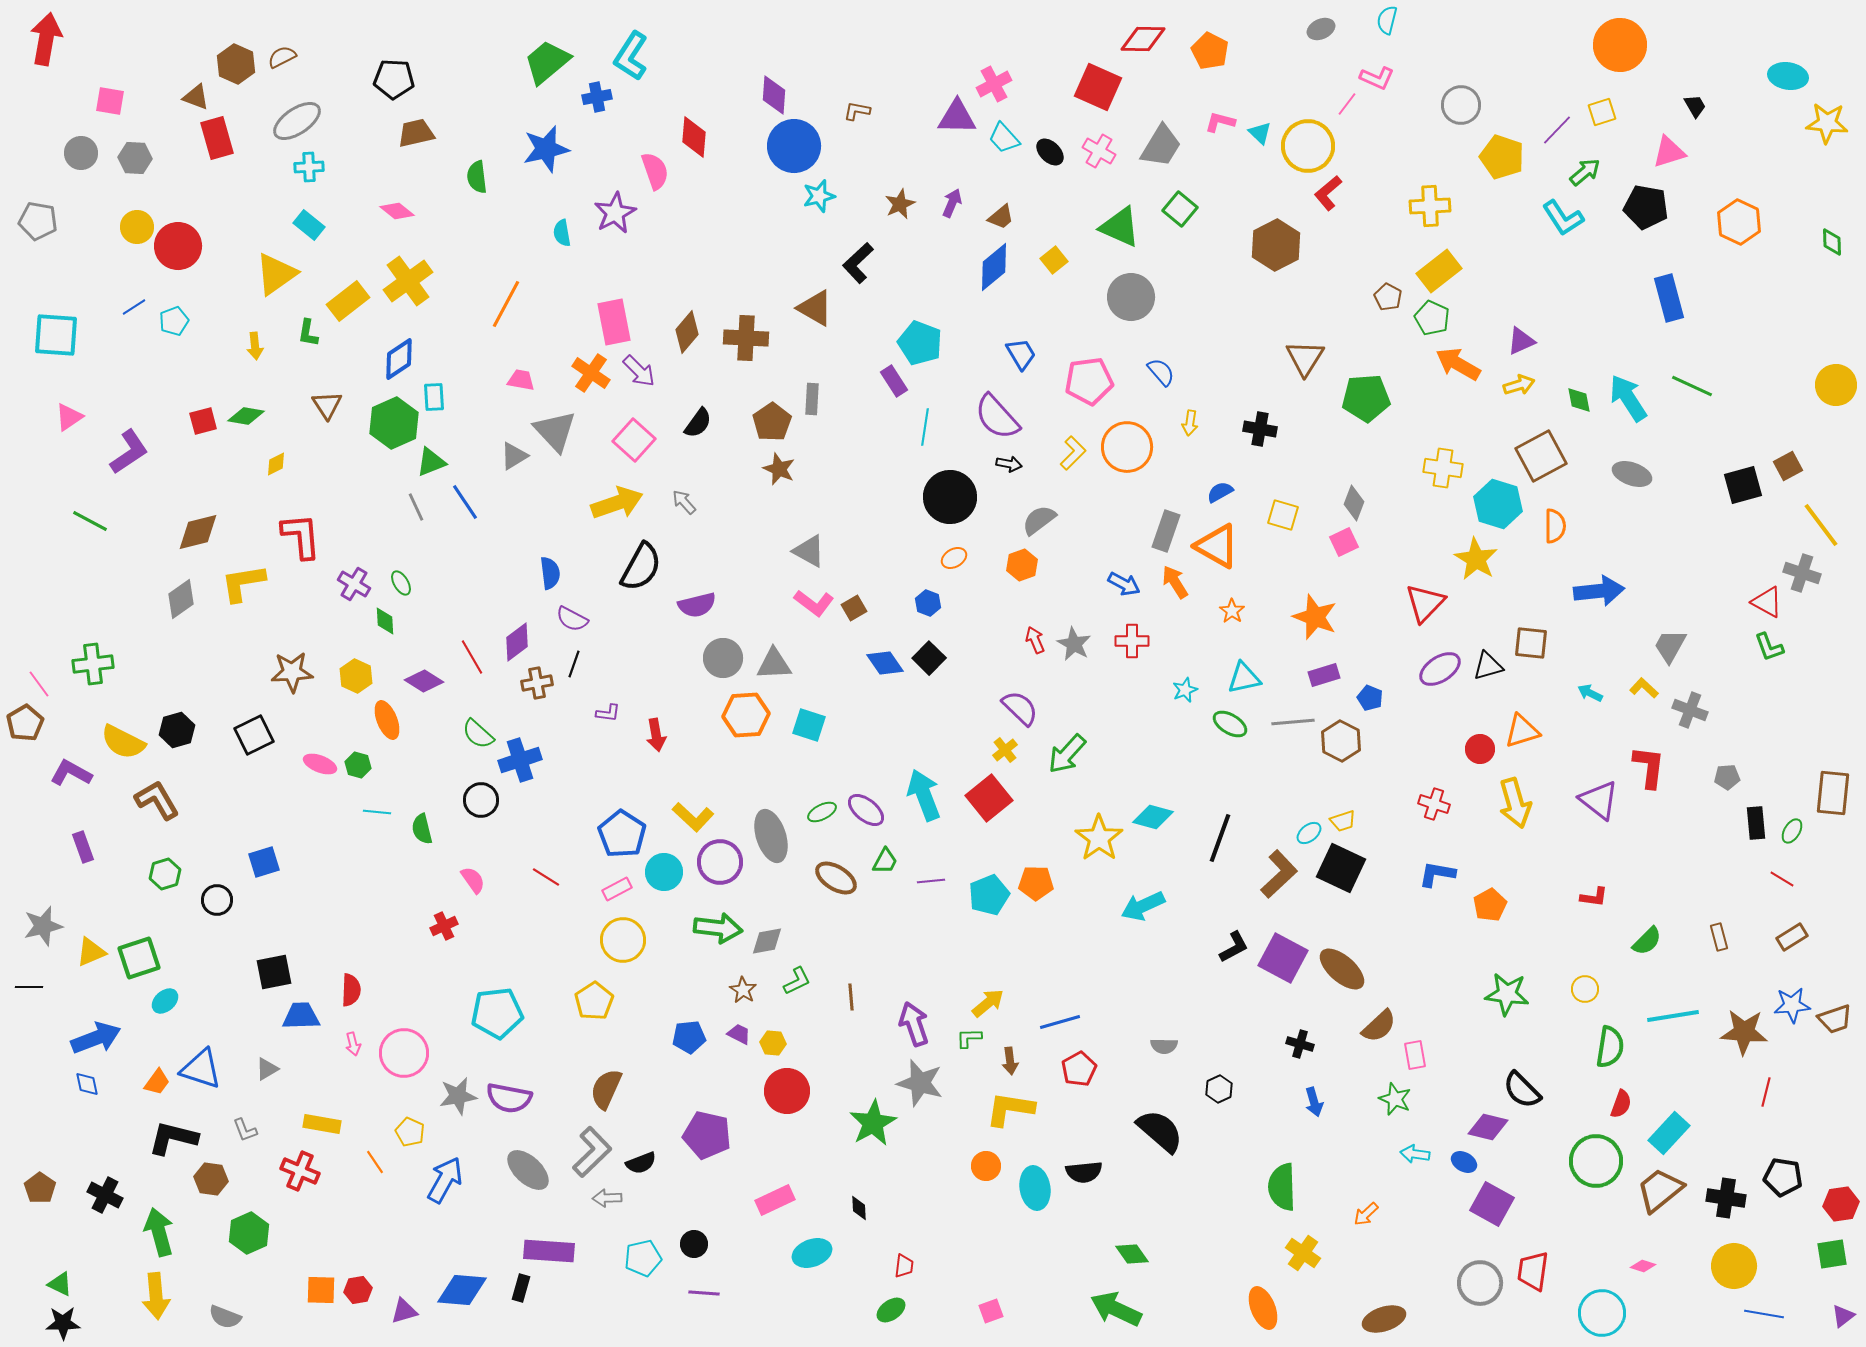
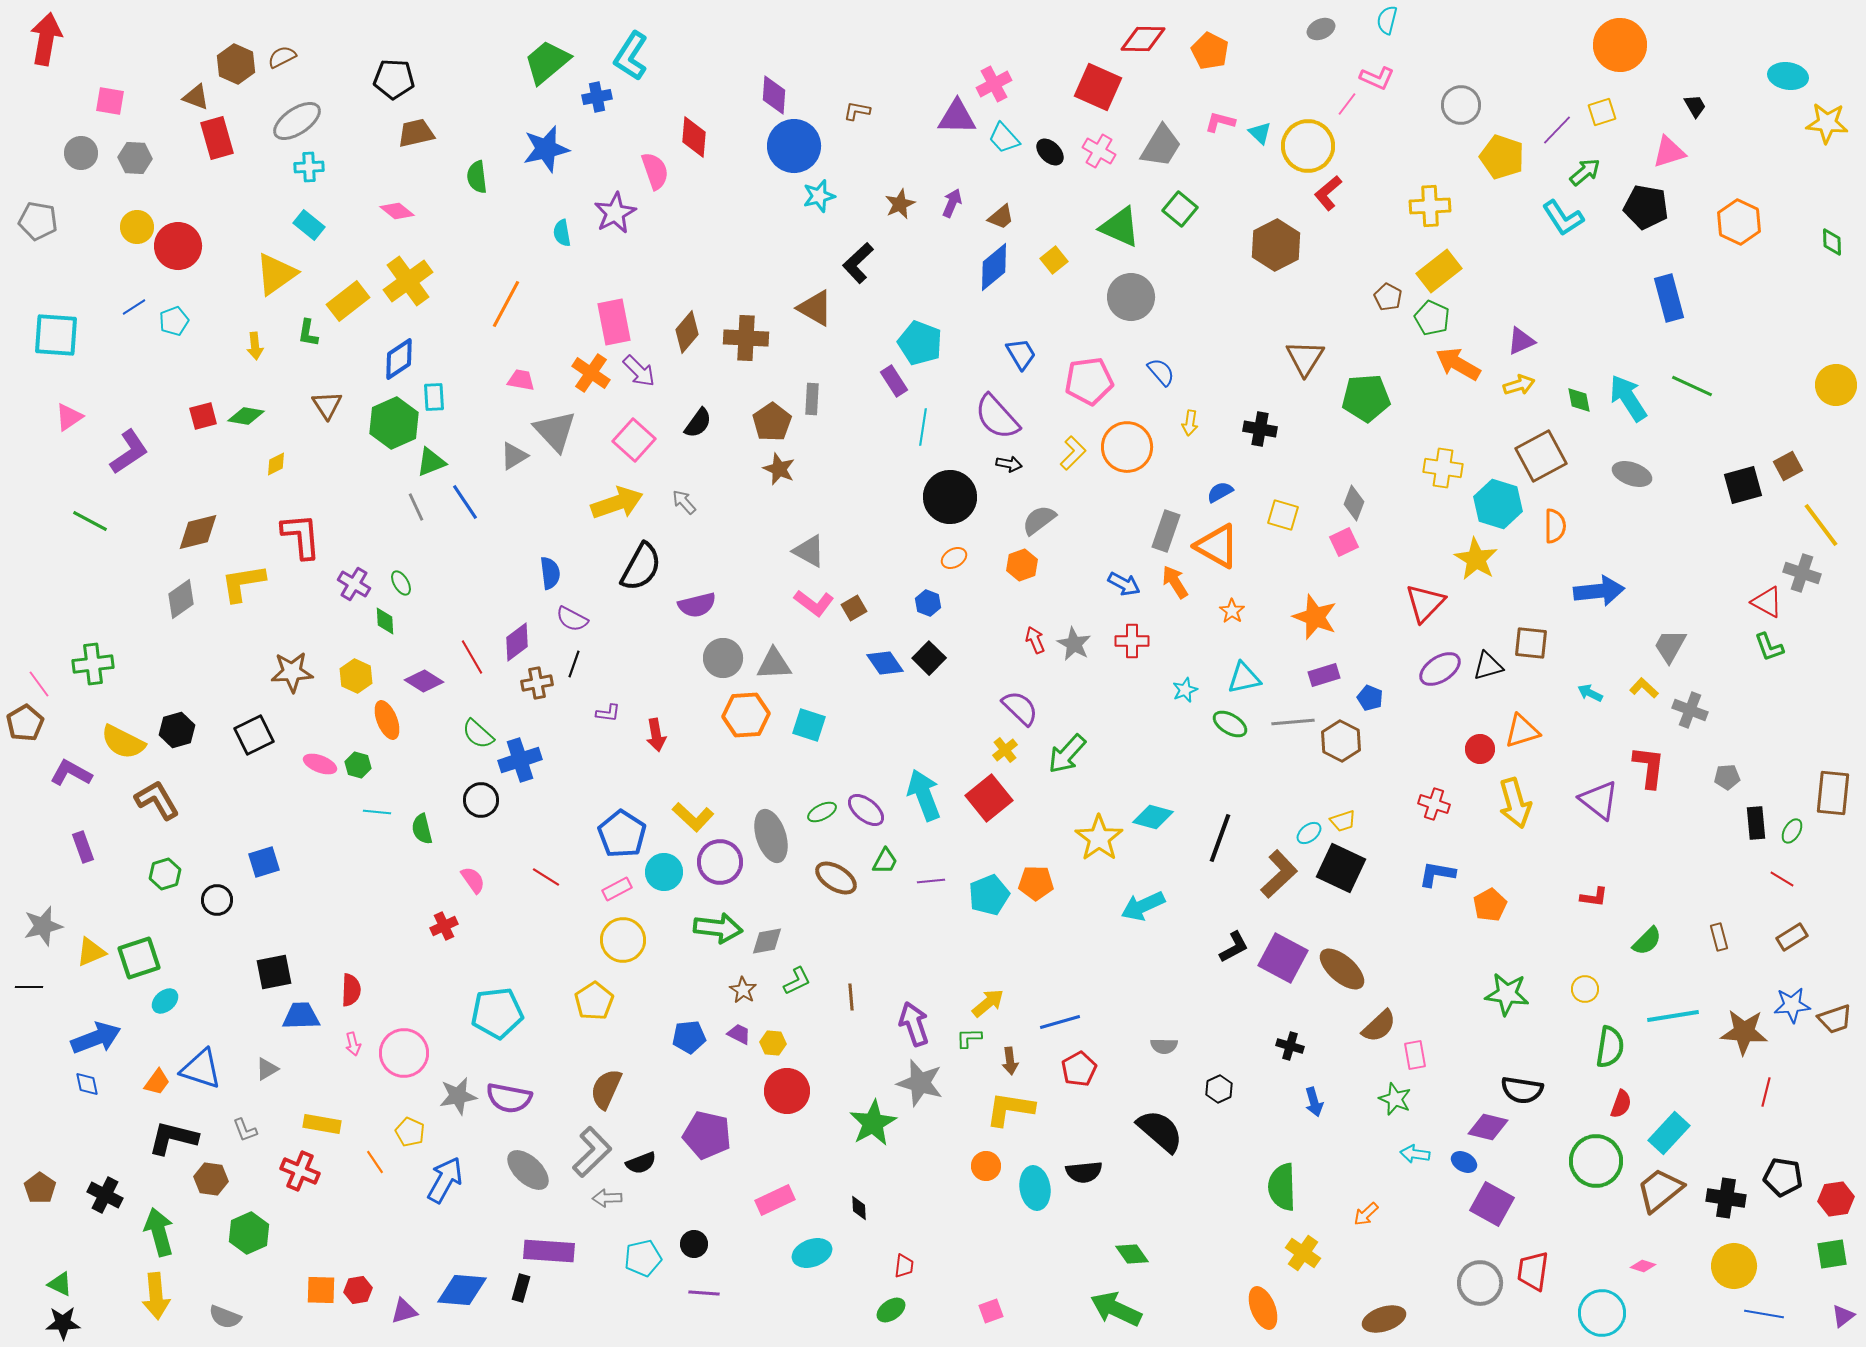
red square at (203, 421): moved 5 px up
cyan line at (925, 427): moved 2 px left
black cross at (1300, 1044): moved 10 px left, 2 px down
black semicircle at (1522, 1090): rotated 36 degrees counterclockwise
red hexagon at (1841, 1204): moved 5 px left, 5 px up
